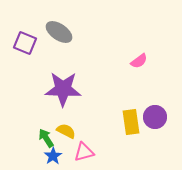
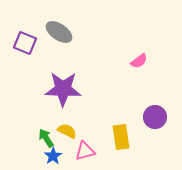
yellow rectangle: moved 10 px left, 15 px down
yellow semicircle: moved 1 px right
pink triangle: moved 1 px right, 1 px up
